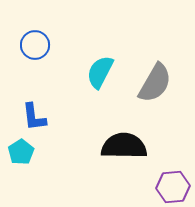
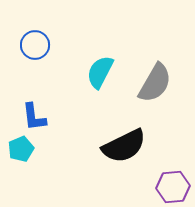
black semicircle: rotated 153 degrees clockwise
cyan pentagon: moved 3 px up; rotated 10 degrees clockwise
